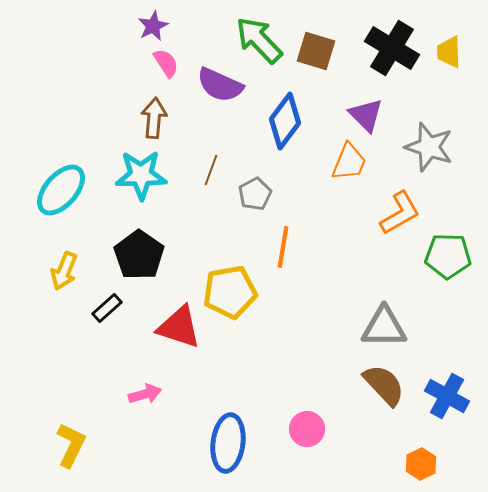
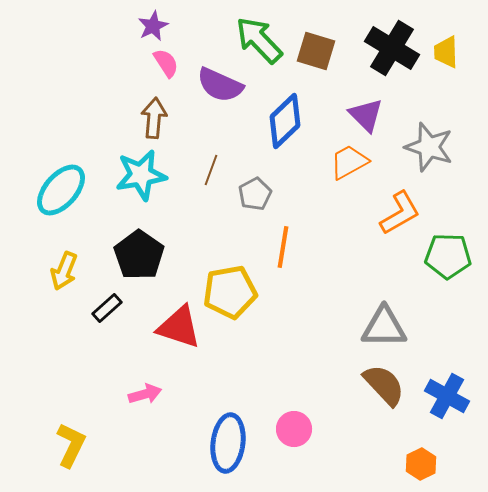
yellow trapezoid: moved 3 px left
blue diamond: rotated 10 degrees clockwise
orange trapezoid: rotated 141 degrees counterclockwise
cyan star: rotated 9 degrees counterclockwise
pink circle: moved 13 px left
